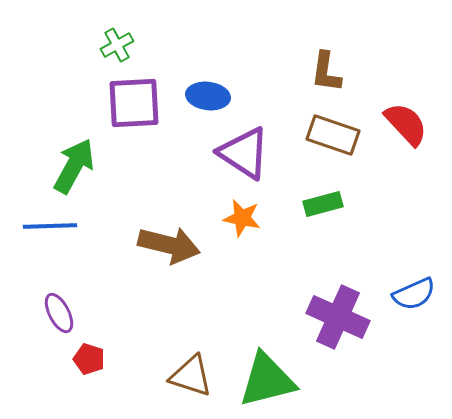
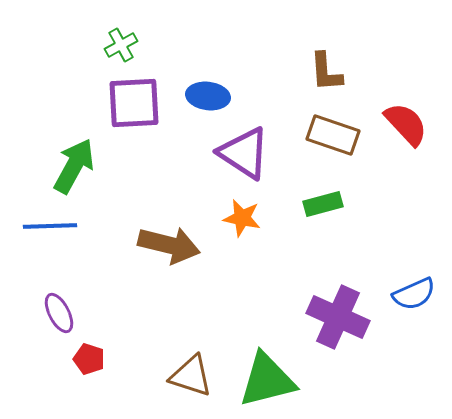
green cross: moved 4 px right
brown L-shape: rotated 12 degrees counterclockwise
